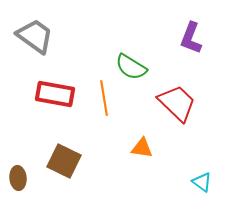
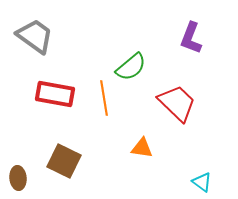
green semicircle: rotated 72 degrees counterclockwise
